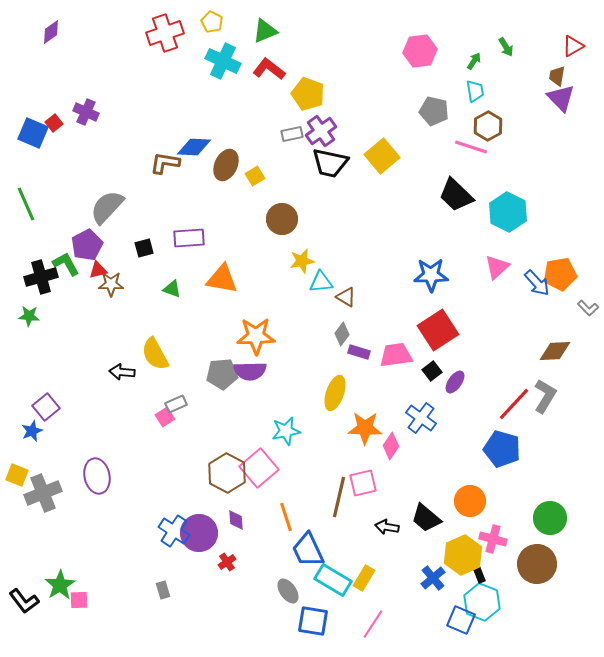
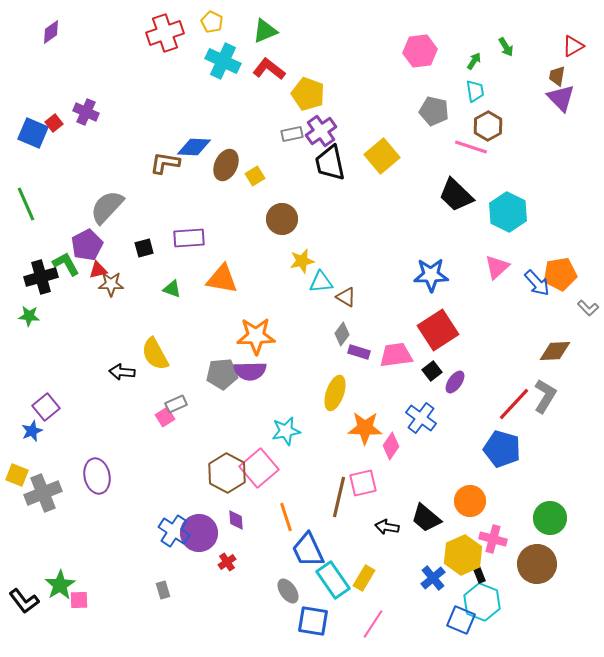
black trapezoid at (330, 163): rotated 66 degrees clockwise
cyan rectangle at (333, 580): rotated 24 degrees clockwise
